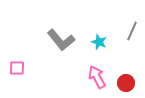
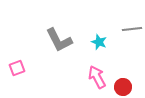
gray line: moved 2 px up; rotated 60 degrees clockwise
gray L-shape: moved 2 px left; rotated 12 degrees clockwise
pink square: rotated 21 degrees counterclockwise
red circle: moved 3 px left, 4 px down
